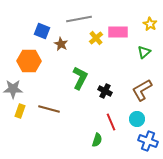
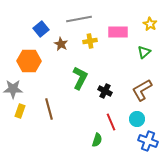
blue square: moved 1 px left, 2 px up; rotated 28 degrees clockwise
yellow cross: moved 6 px left, 3 px down; rotated 32 degrees clockwise
brown line: rotated 60 degrees clockwise
